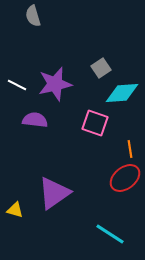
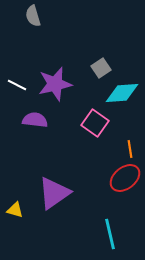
pink square: rotated 16 degrees clockwise
cyan line: rotated 44 degrees clockwise
